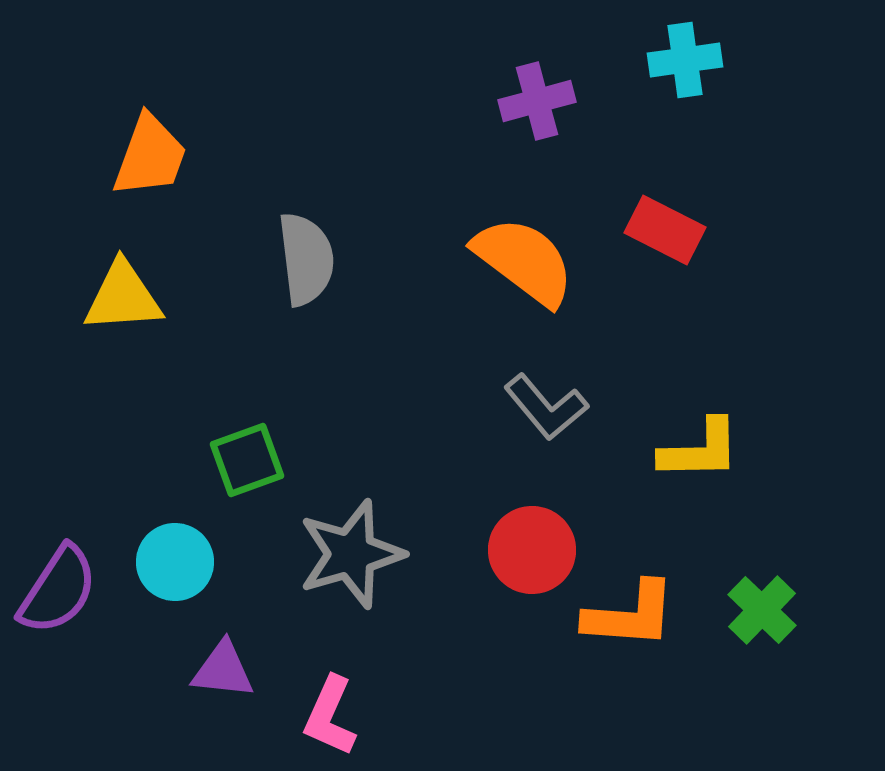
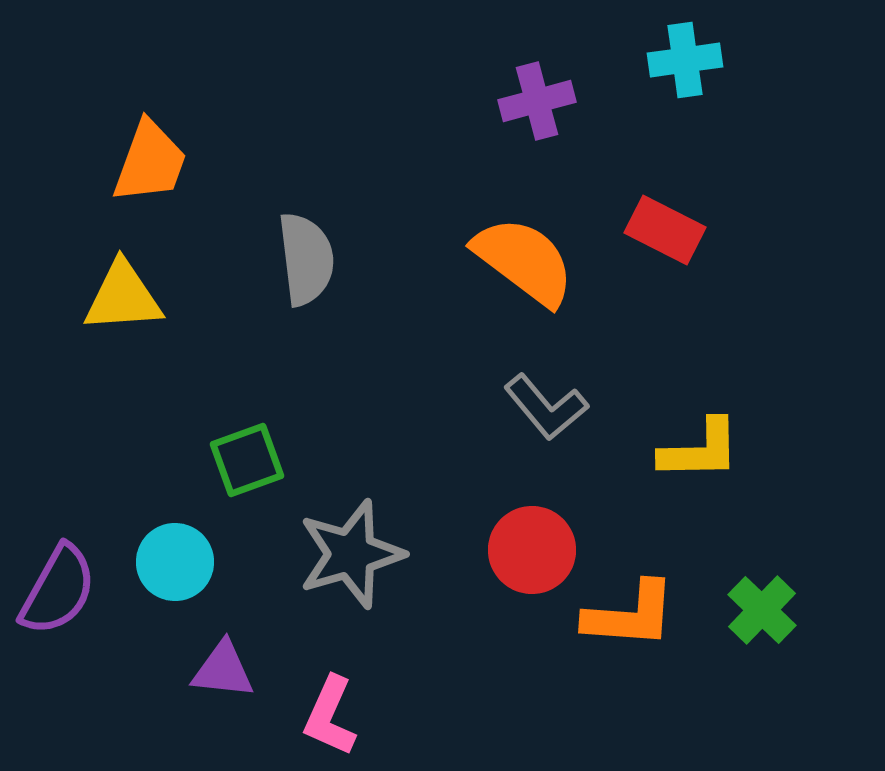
orange trapezoid: moved 6 px down
purple semicircle: rotated 4 degrees counterclockwise
